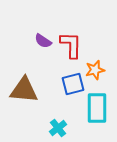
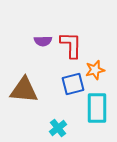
purple semicircle: rotated 36 degrees counterclockwise
